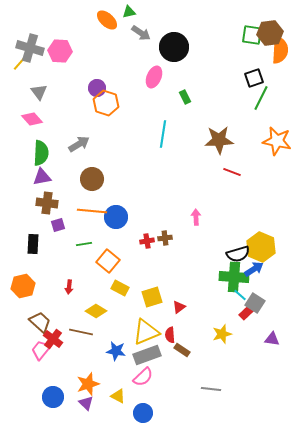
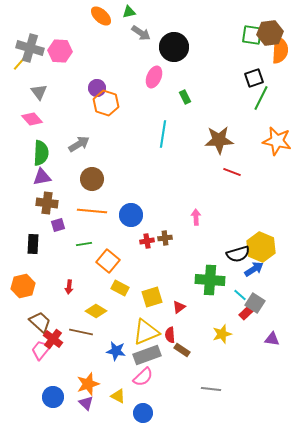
orange ellipse at (107, 20): moved 6 px left, 4 px up
blue circle at (116, 217): moved 15 px right, 2 px up
green cross at (234, 277): moved 24 px left, 3 px down
